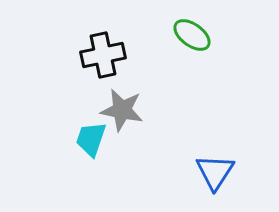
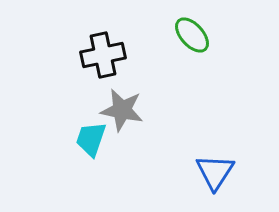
green ellipse: rotated 12 degrees clockwise
